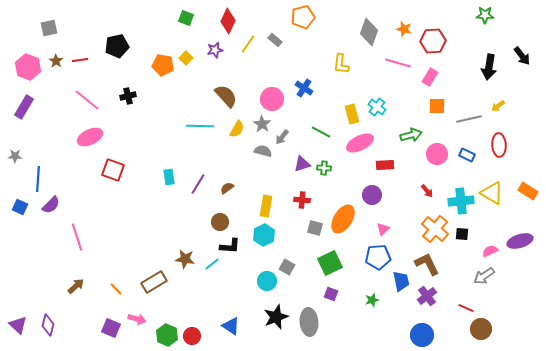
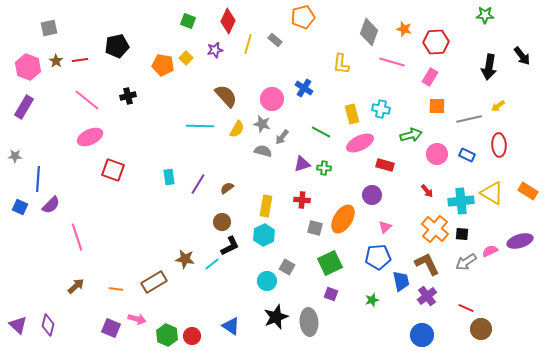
green square at (186, 18): moved 2 px right, 3 px down
red hexagon at (433, 41): moved 3 px right, 1 px down
yellow line at (248, 44): rotated 18 degrees counterclockwise
pink line at (398, 63): moved 6 px left, 1 px up
cyan cross at (377, 107): moved 4 px right, 2 px down; rotated 24 degrees counterclockwise
gray star at (262, 124): rotated 18 degrees counterclockwise
red rectangle at (385, 165): rotated 18 degrees clockwise
brown circle at (220, 222): moved 2 px right
pink triangle at (383, 229): moved 2 px right, 2 px up
black L-shape at (230, 246): rotated 30 degrees counterclockwise
gray arrow at (484, 276): moved 18 px left, 14 px up
orange line at (116, 289): rotated 40 degrees counterclockwise
